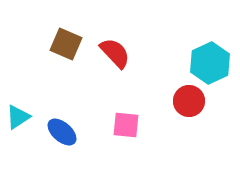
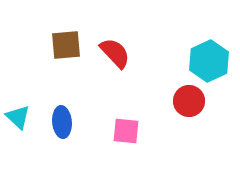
brown square: moved 1 px down; rotated 28 degrees counterclockwise
cyan hexagon: moved 1 px left, 2 px up
cyan triangle: rotated 44 degrees counterclockwise
pink square: moved 6 px down
blue ellipse: moved 10 px up; rotated 44 degrees clockwise
